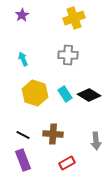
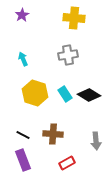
yellow cross: rotated 25 degrees clockwise
gray cross: rotated 12 degrees counterclockwise
